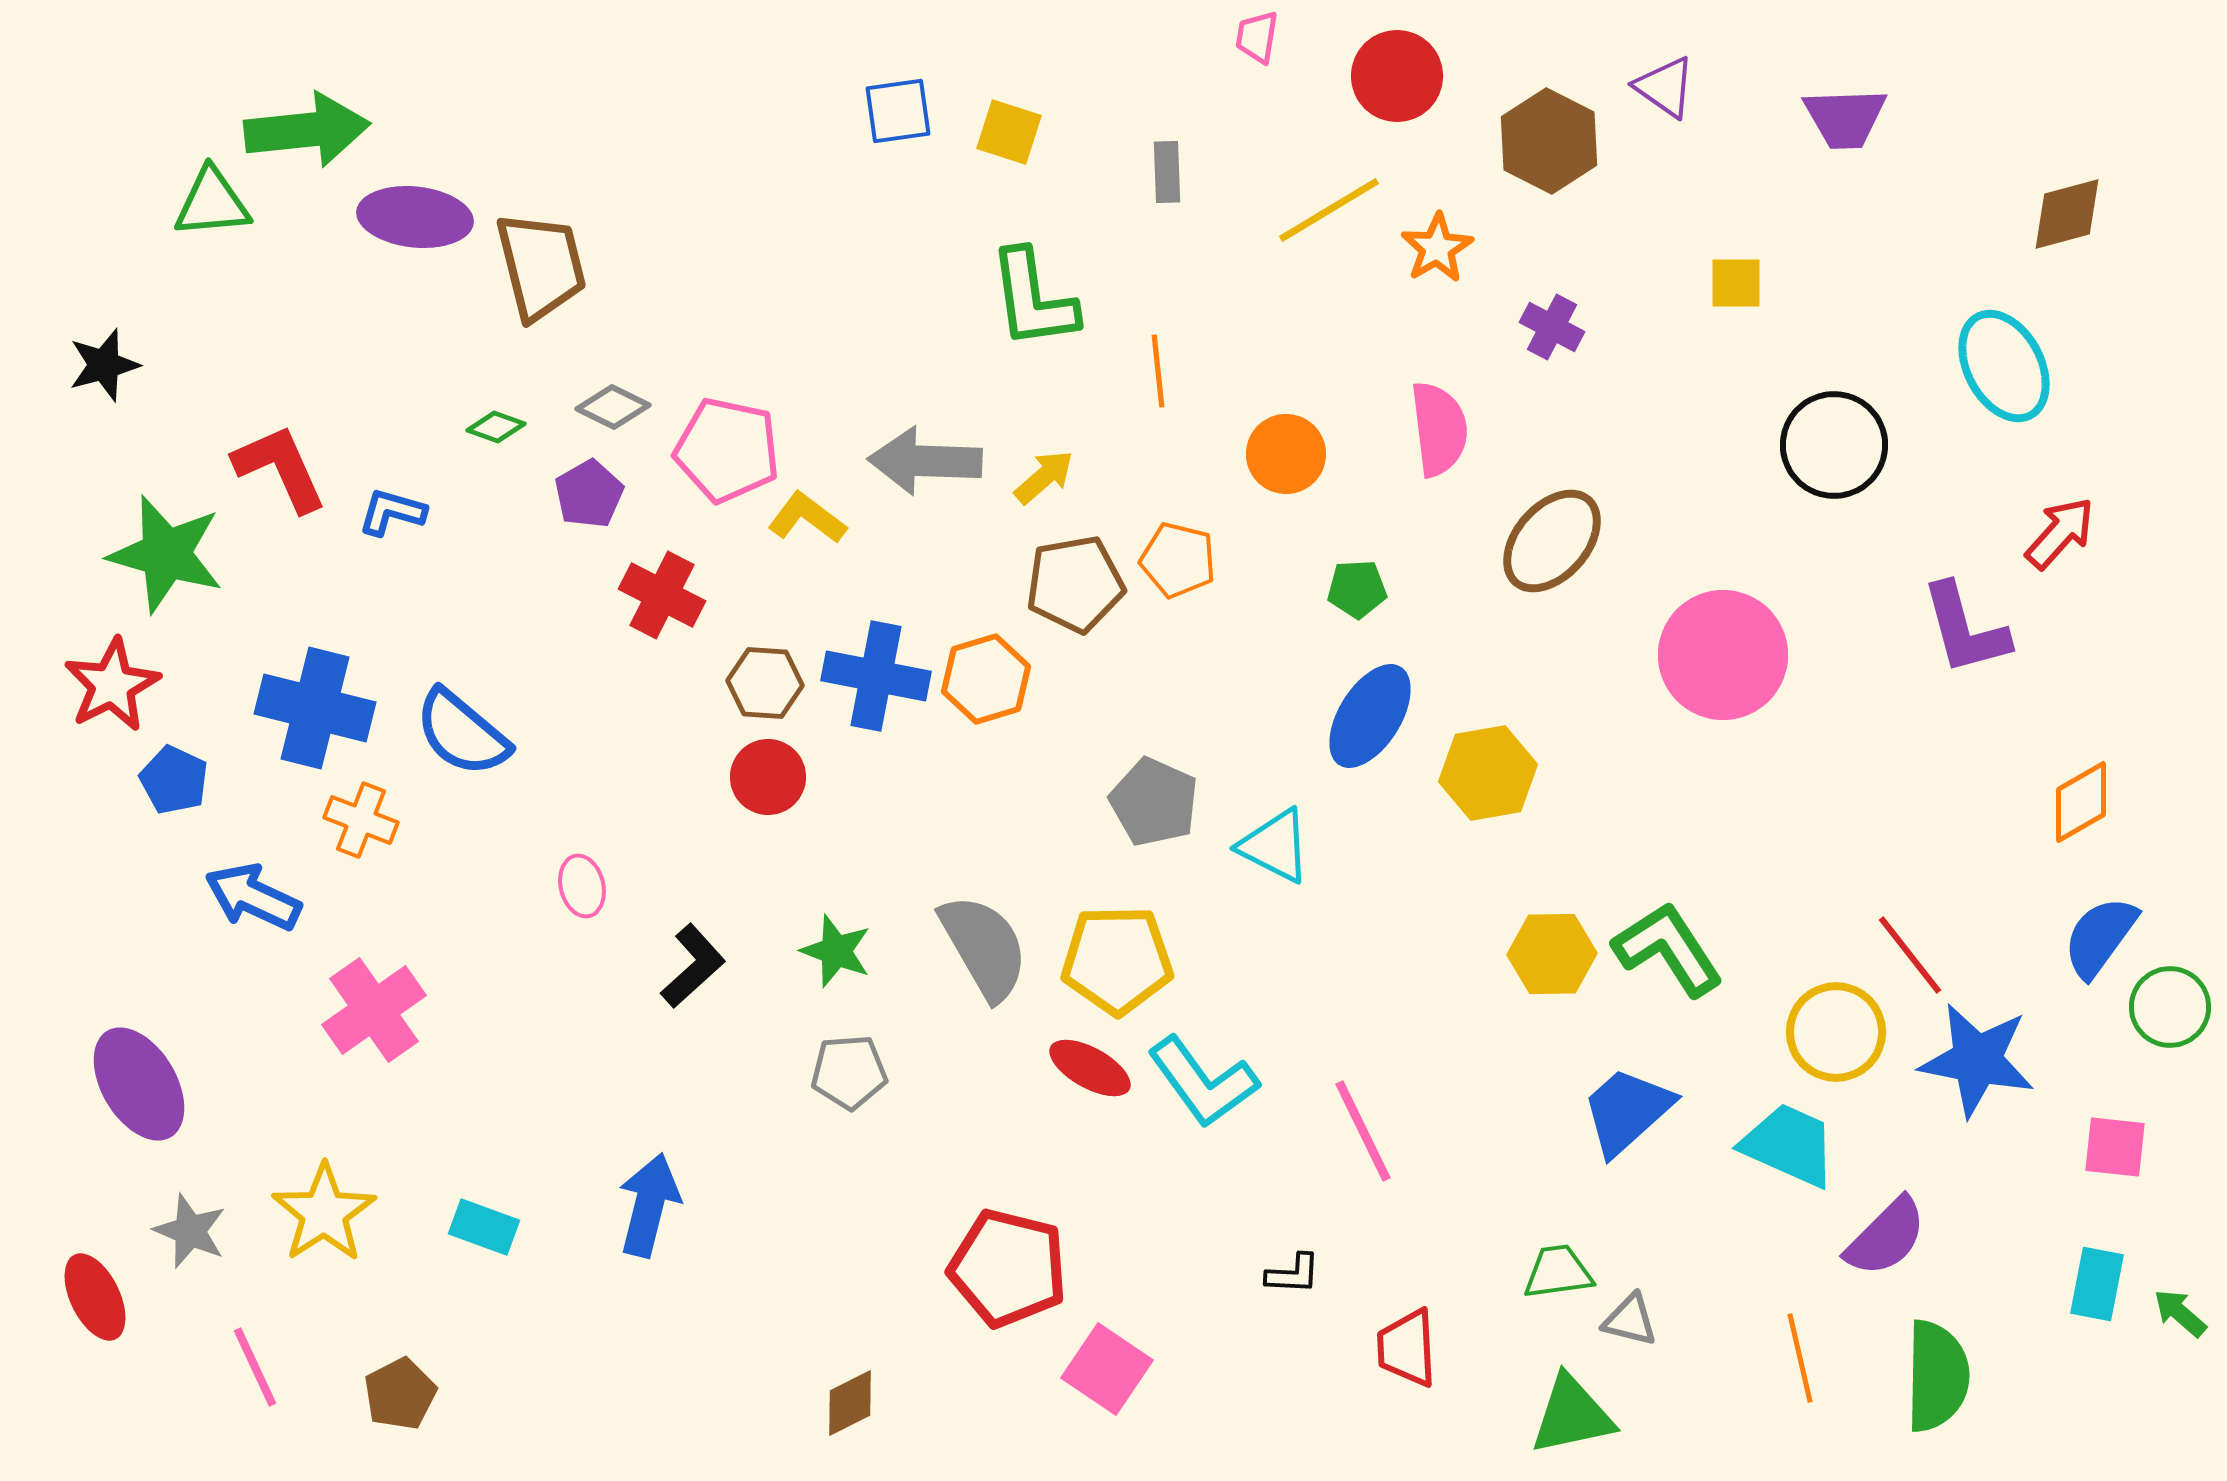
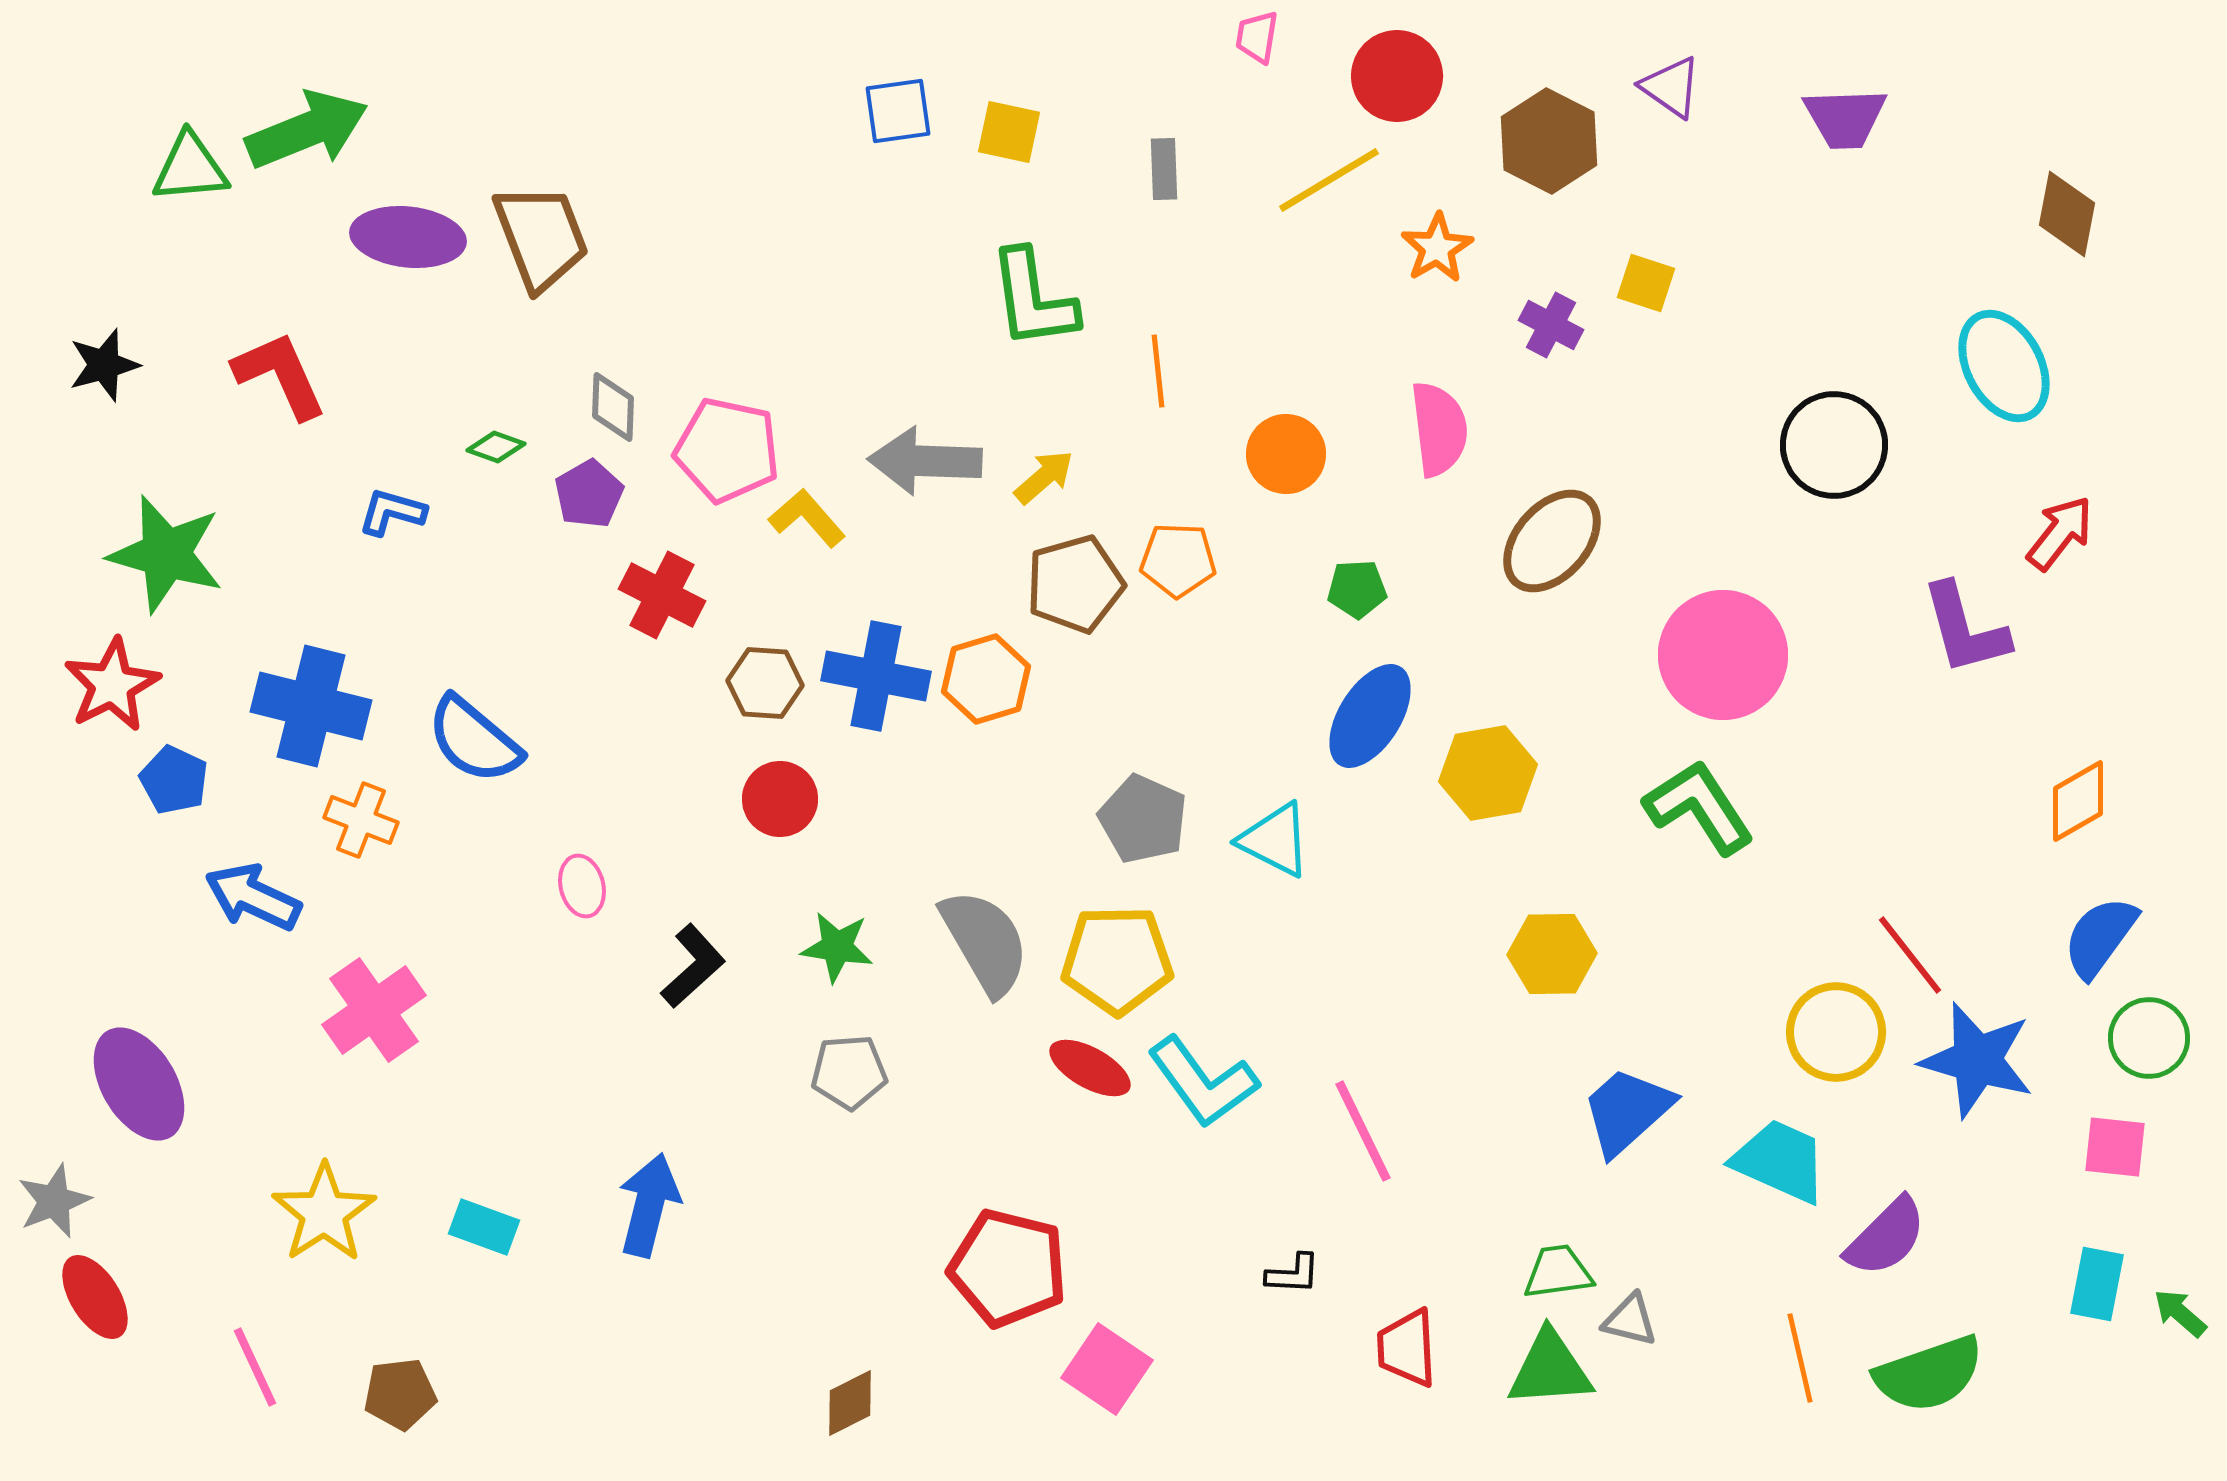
purple triangle at (1665, 87): moved 6 px right
green arrow at (307, 130): rotated 16 degrees counterclockwise
yellow square at (1009, 132): rotated 6 degrees counterclockwise
gray rectangle at (1167, 172): moved 3 px left, 3 px up
green triangle at (212, 203): moved 22 px left, 35 px up
yellow line at (1329, 210): moved 30 px up
brown diamond at (2067, 214): rotated 64 degrees counterclockwise
purple ellipse at (415, 217): moved 7 px left, 20 px down
brown trapezoid at (541, 266): moved 29 px up; rotated 7 degrees counterclockwise
yellow square at (1736, 283): moved 90 px left; rotated 18 degrees clockwise
purple cross at (1552, 327): moved 1 px left, 2 px up
gray diamond at (613, 407): rotated 66 degrees clockwise
green diamond at (496, 427): moved 20 px down
red L-shape at (280, 468): moved 93 px up
yellow L-shape at (807, 518): rotated 12 degrees clockwise
red arrow at (2060, 533): rotated 4 degrees counterclockwise
orange pentagon at (1178, 560): rotated 12 degrees counterclockwise
brown pentagon at (1075, 584): rotated 6 degrees counterclockwise
blue cross at (315, 708): moved 4 px left, 2 px up
blue semicircle at (462, 733): moved 12 px right, 7 px down
red circle at (768, 777): moved 12 px right, 22 px down
gray pentagon at (1154, 802): moved 11 px left, 17 px down
orange diamond at (2081, 802): moved 3 px left, 1 px up
cyan triangle at (1275, 846): moved 6 px up
gray semicircle at (984, 947): moved 1 px right, 5 px up
green L-shape at (1668, 949): moved 31 px right, 142 px up
green star at (836, 951): moved 1 px right, 4 px up; rotated 12 degrees counterclockwise
green circle at (2170, 1007): moved 21 px left, 31 px down
blue star at (1977, 1060): rotated 5 degrees clockwise
cyan trapezoid at (1789, 1145): moved 9 px left, 16 px down
gray star at (190, 1231): moved 136 px left, 30 px up; rotated 28 degrees clockwise
red ellipse at (95, 1297): rotated 6 degrees counterclockwise
green semicircle at (1937, 1376): moved 8 px left, 2 px up; rotated 70 degrees clockwise
brown pentagon at (400, 1394): rotated 20 degrees clockwise
green triangle at (1572, 1415): moved 22 px left, 46 px up; rotated 8 degrees clockwise
